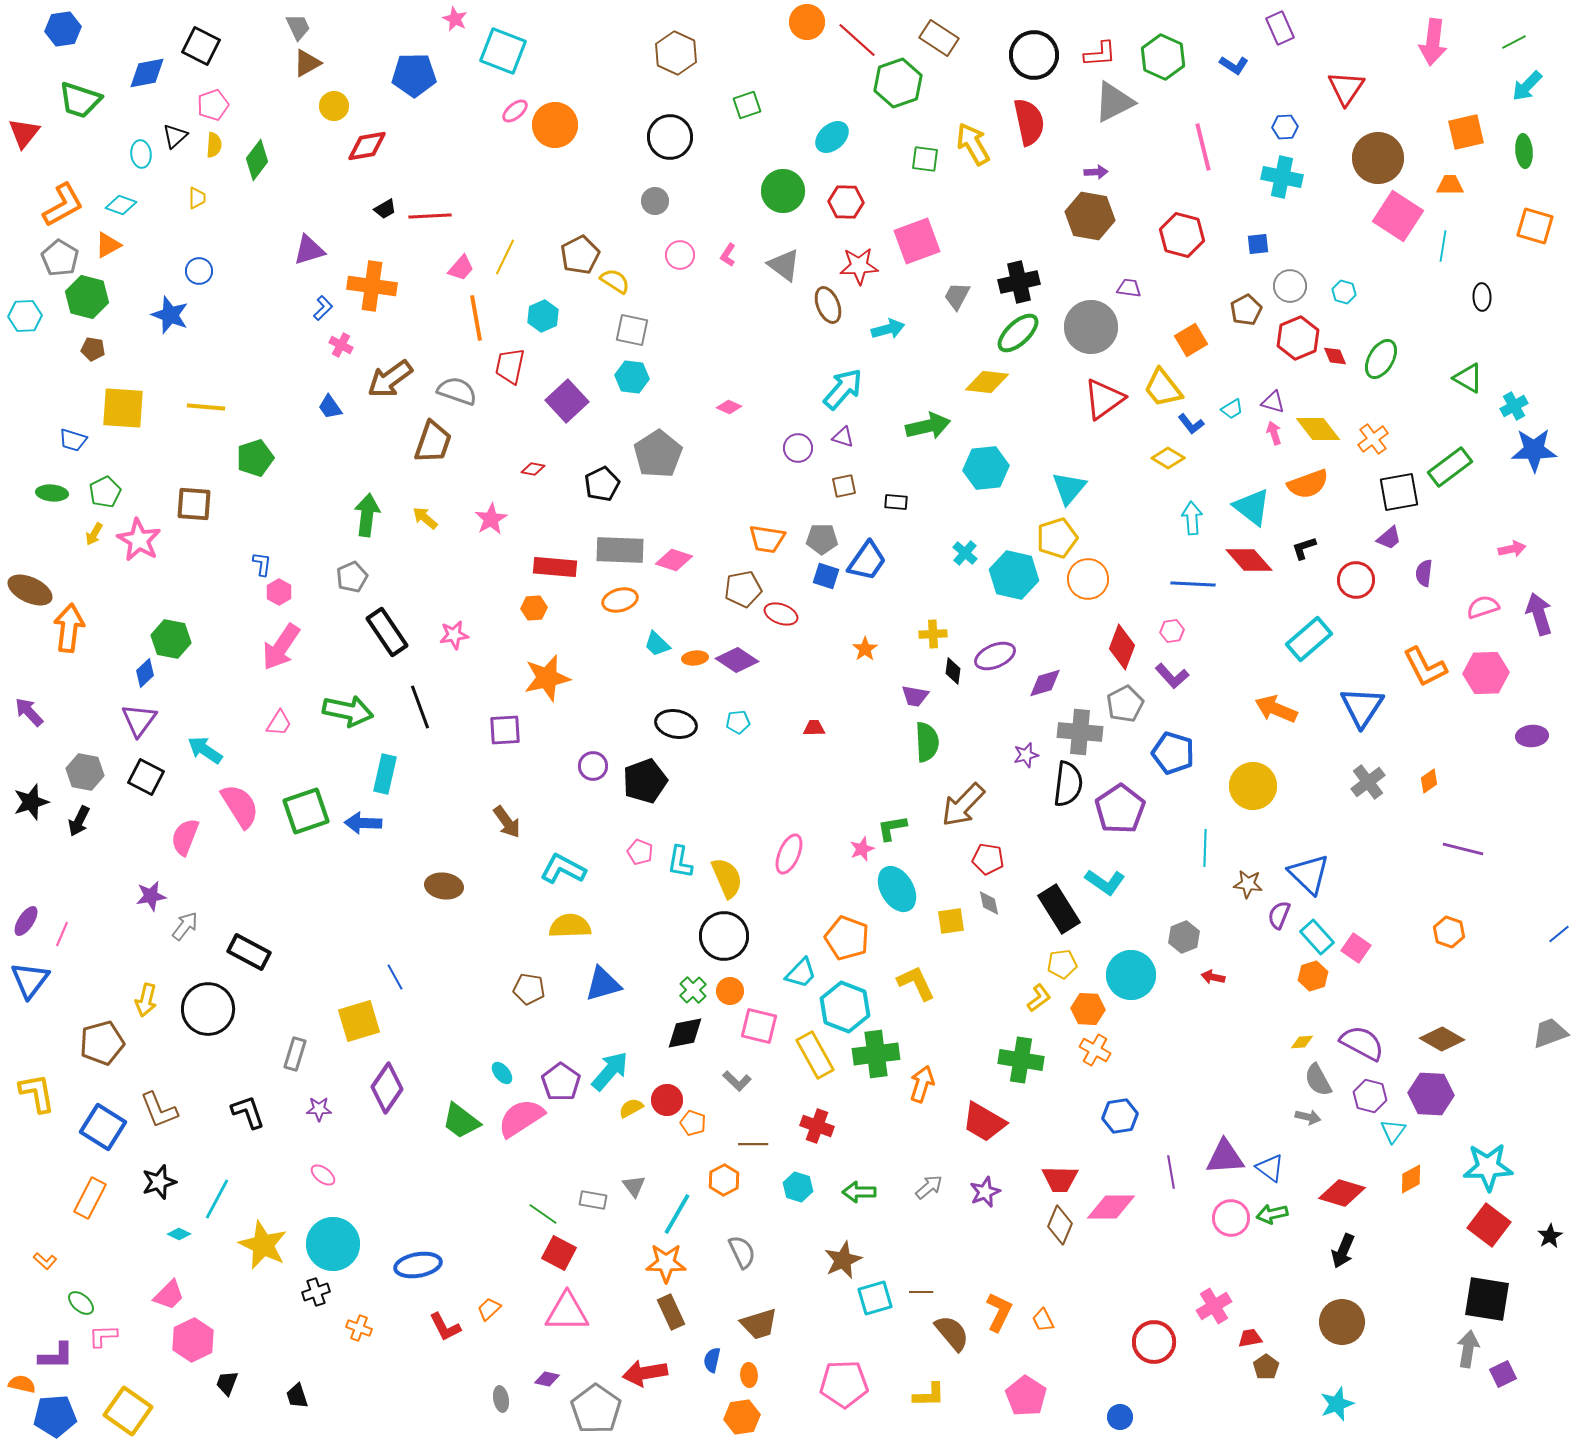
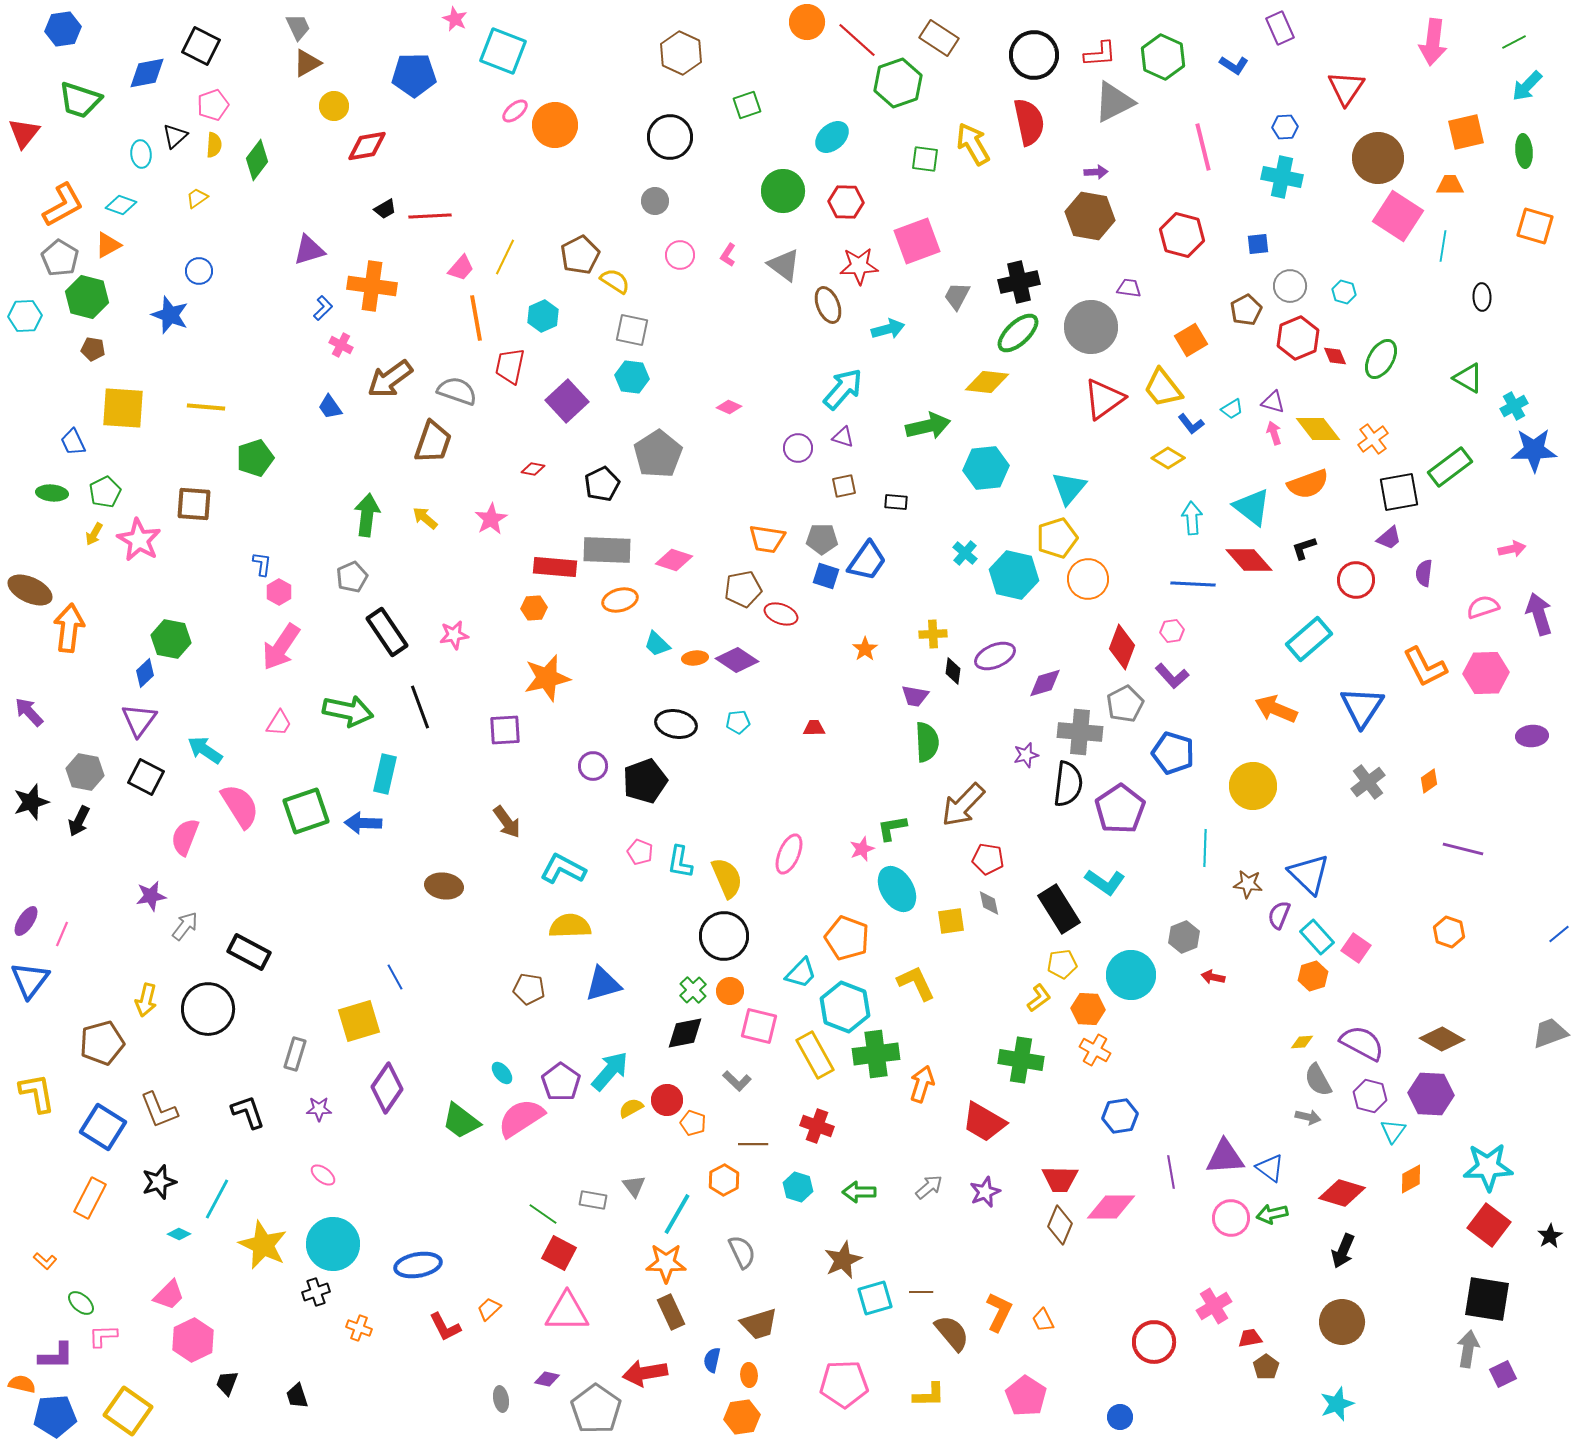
brown hexagon at (676, 53): moved 5 px right
yellow trapezoid at (197, 198): rotated 125 degrees counterclockwise
blue trapezoid at (73, 440): moved 2 px down; rotated 48 degrees clockwise
gray rectangle at (620, 550): moved 13 px left
